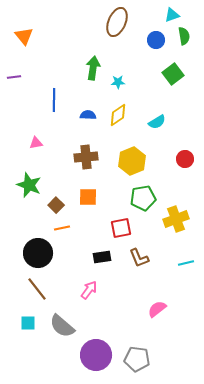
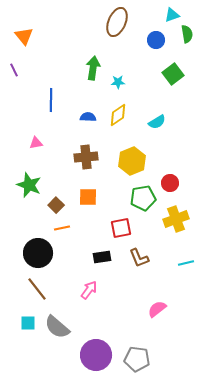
green semicircle: moved 3 px right, 2 px up
purple line: moved 7 px up; rotated 72 degrees clockwise
blue line: moved 3 px left
blue semicircle: moved 2 px down
red circle: moved 15 px left, 24 px down
gray semicircle: moved 5 px left, 1 px down
